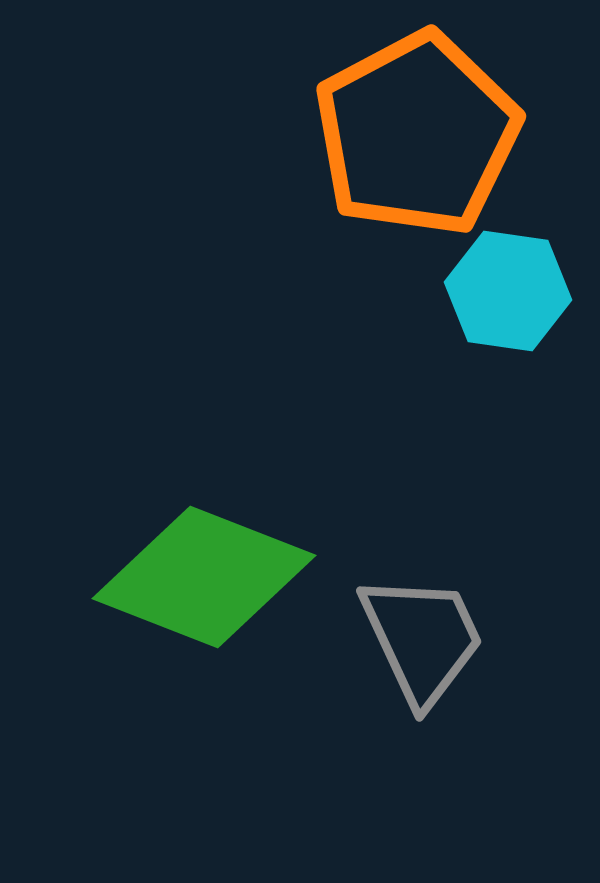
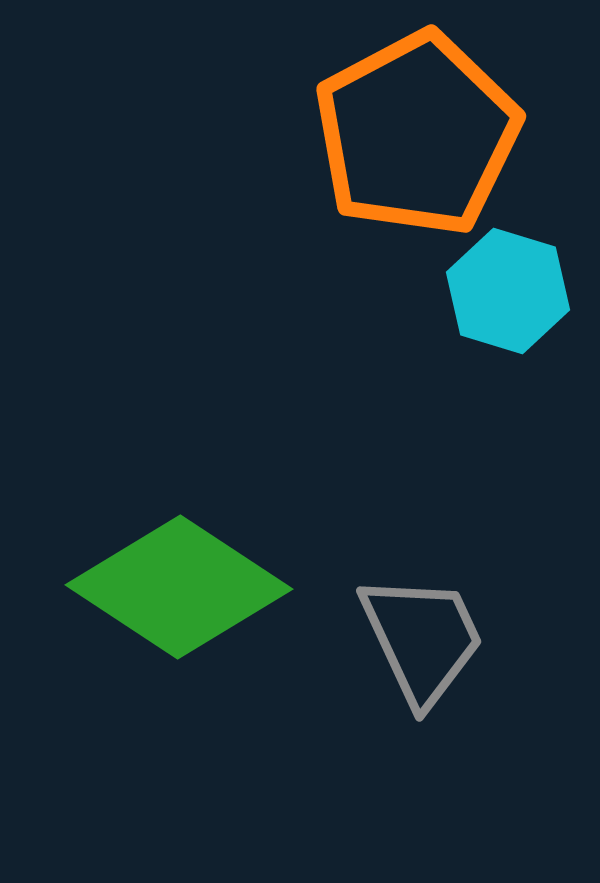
cyan hexagon: rotated 9 degrees clockwise
green diamond: moved 25 px left, 10 px down; rotated 12 degrees clockwise
